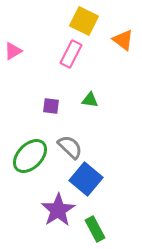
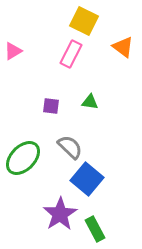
orange triangle: moved 7 px down
green triangle: moved 2 px down
green ellipse: moved 7 px left, 2 px down
blue square: moved 1 px right
purple star: moved 2 px right, 4 px down
